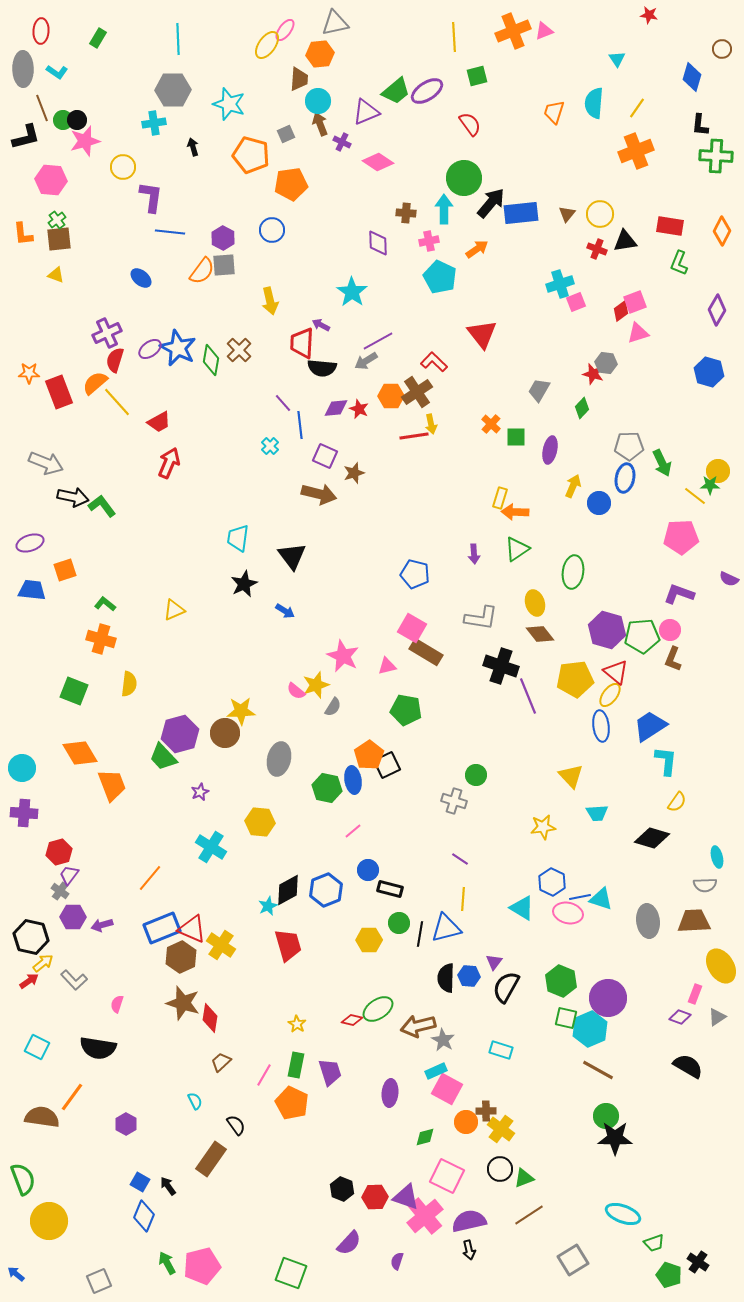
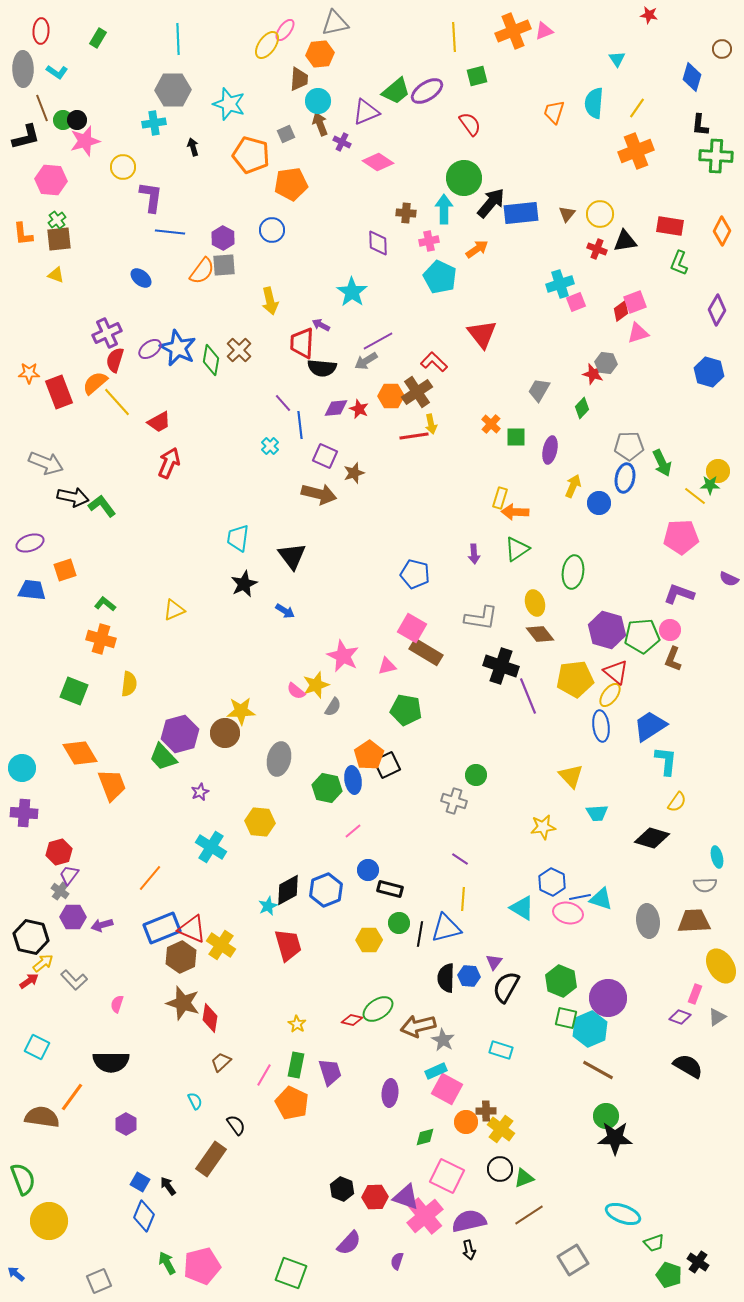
black semicircle at (98, 1048): moved 13 px right, 14 px down; rotated 9 degrees counterclockwise
